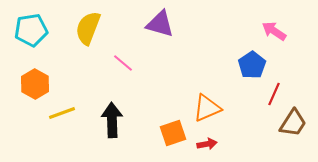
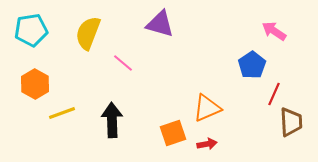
yellow semicircle: moved 5 px down
brown trapezoid: moved 2 px left, 1 px up; rotated 36 degrees counterclockwise
